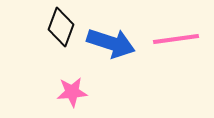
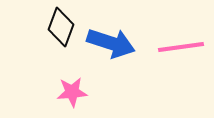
pink line: moved 5 px right, 8 px down
